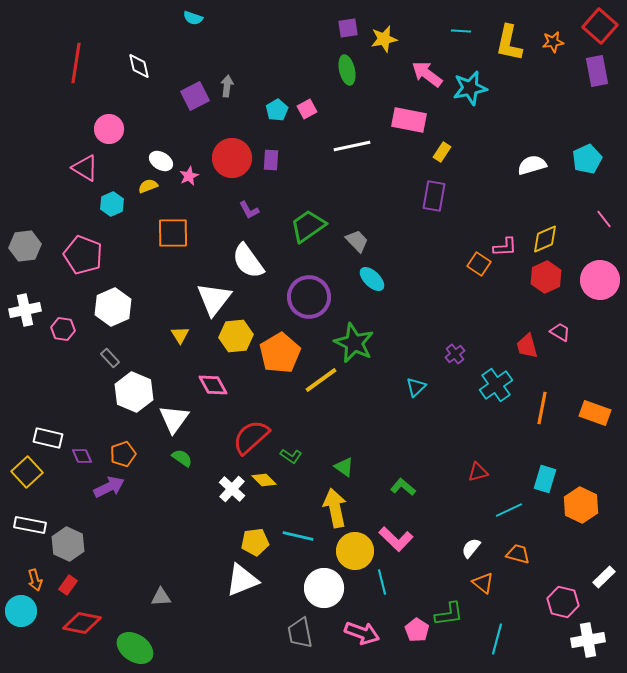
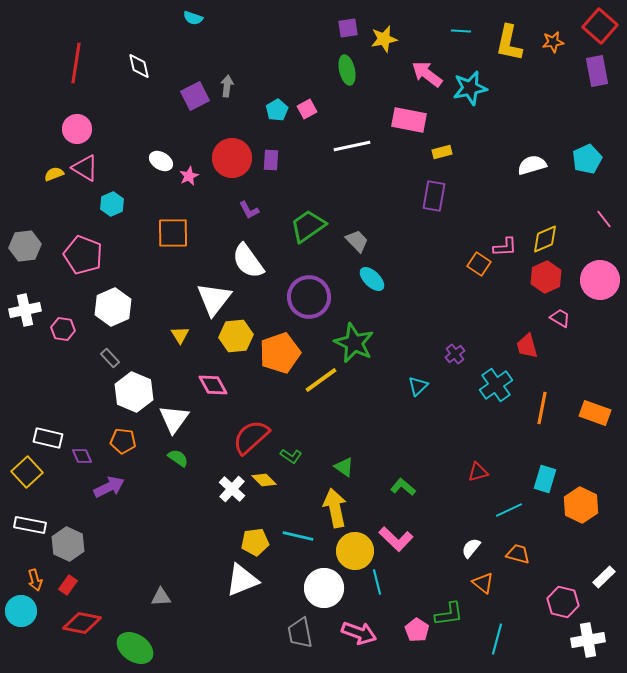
pink circle at (109, 129): moved 32 px left
yellow rectangle at (442, 152): rotated 42 degrees clockwise
yellow semicircle at (148, 186): moved 94 px left, 12 px up
pink trapezoid at (560, 332): moved 14 px up
orange pentagon at (280, 353): rotated 12 degrees clockwise
cyan triangle at (416, 387): moved 2 px right, 1 px up
orange pentagon at (123, 454): moved 13 px up; rotated 25 degrees clockwise
green semicircle at (182, 458): moved 4 px left
cyan line at (382, 582): moved 5 px left
pink arrow at (362, 633): moved 3 px left
